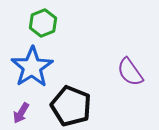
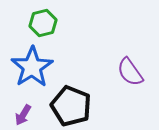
green hexagon: rotated 8 degrees clockwise
purple arrow: moved 2 px right, 2 px down
